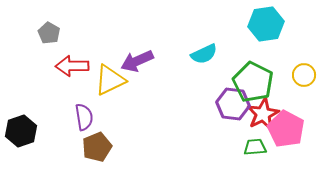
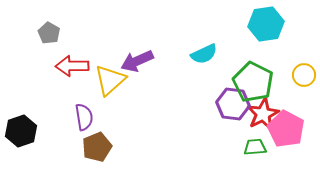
yellow triangle: rotated 16 degrees counterclockwise
